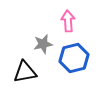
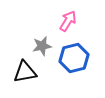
pink arrow: rotated 35 degrees clockwise
gray star: moved 1 px left, 2 px down
